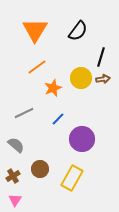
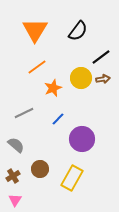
black line: rotated 36 degrees clockwise
